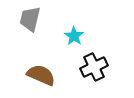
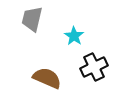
gray trapezoid: moved 2 px right
brown semicircle: moved 6 px right, 3 px down
